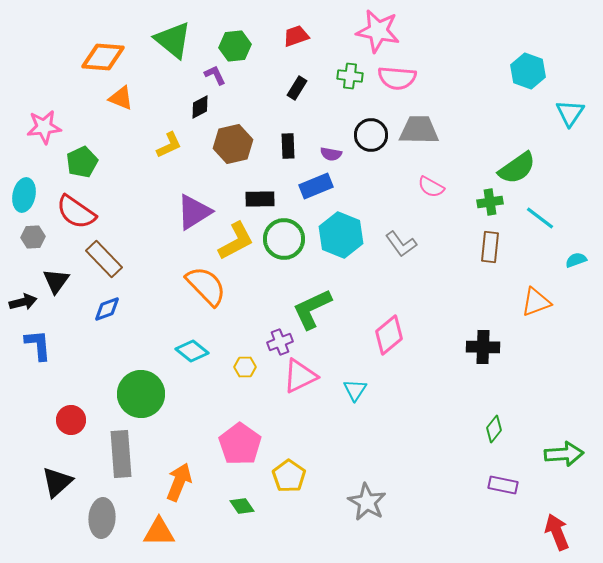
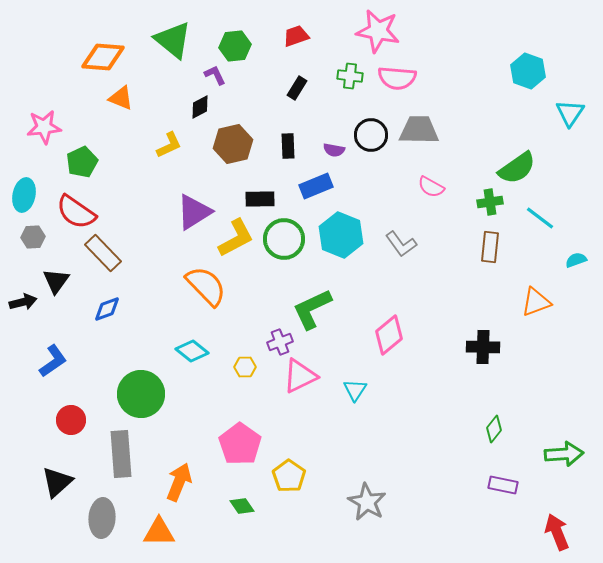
purple semicircle at (331, 154): moved 3 px right, 4 px up
yellow L-shape at (236, 241): moved 3 px up
brown rectangle at (104, 259): moved 1 px left, 6 px up
blue L-shape at (38, 345): moved 15 px right, 16 px down; rotated 60 degrees clockwise
